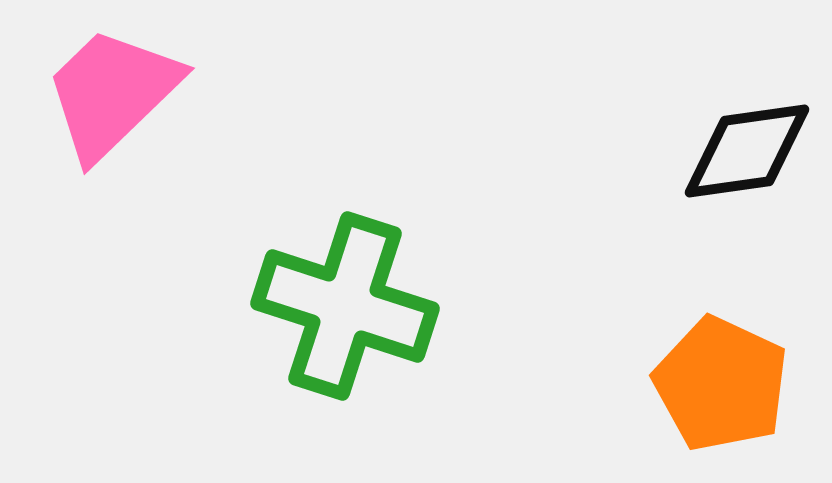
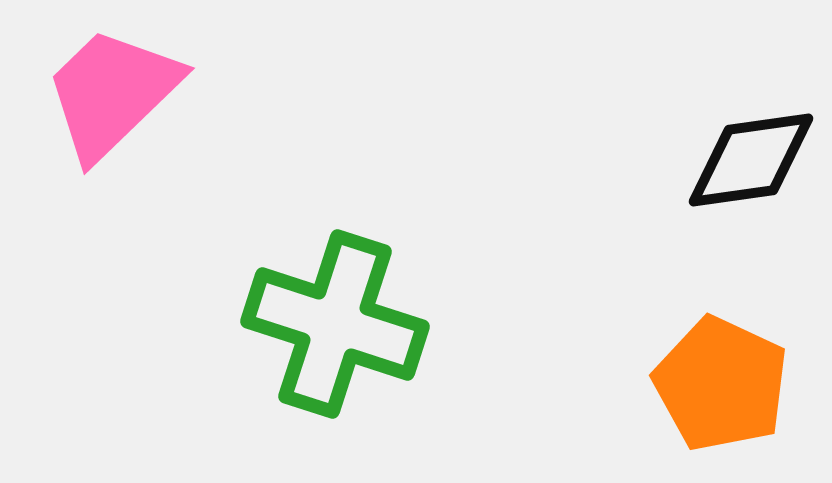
black diamond: moved 4 px right, 9 px down
green cross: moved 10 px left, 18 px down
